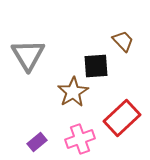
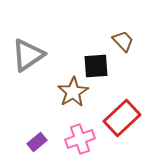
gray triangle: rotated 27 degrees clockwise
